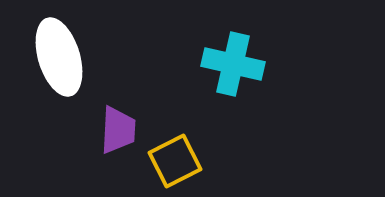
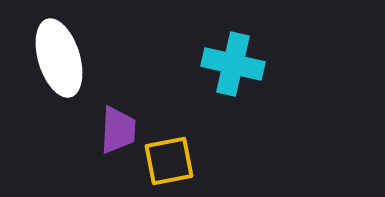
white ellipse: moved 1 px down
yellow square: moved 6 px left; rotated 16 degrees clockwise
